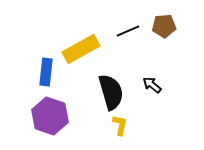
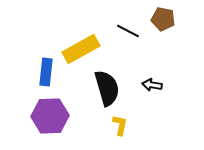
brown pentagon: moved 1 px left, 7 px up; rotated 15 degrees clockwise
black line: rotated 50 degrees clockwise
black arrow: rotated 30 degrees counterclockwise
black semicircle: moved 4 px left, 4 px up
purple hexagon: rotated 21 degrees counterclockwise
